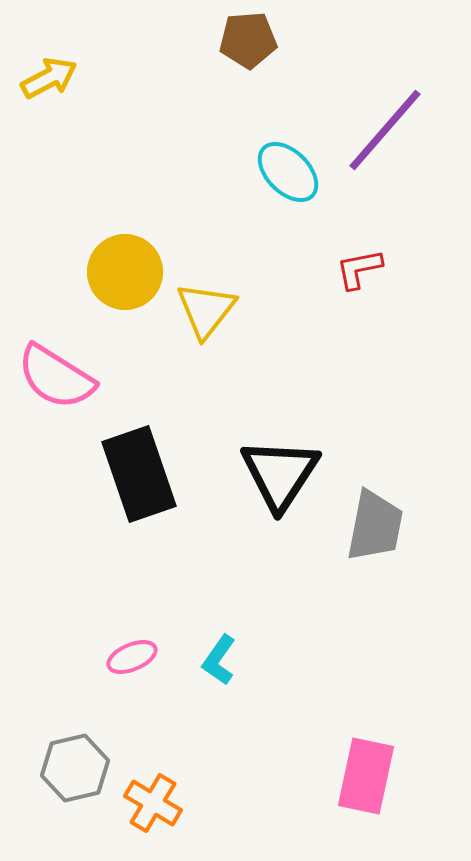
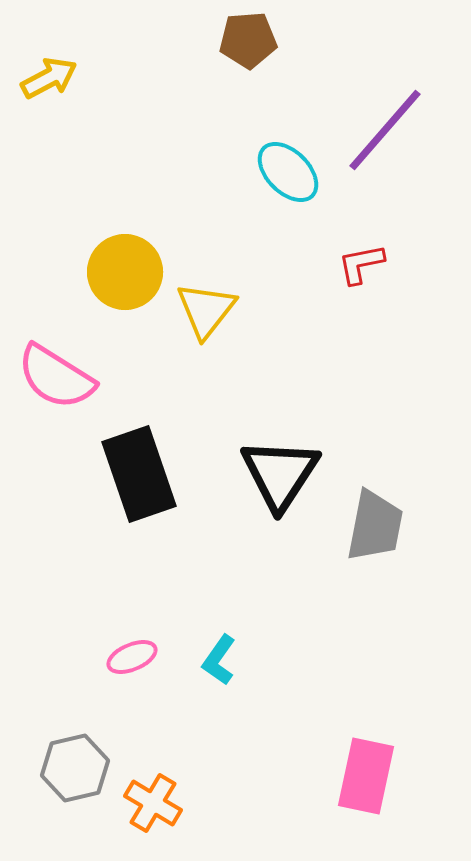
red L-shape: moved 2 px right, 5 px up
